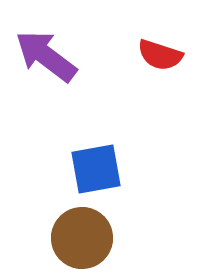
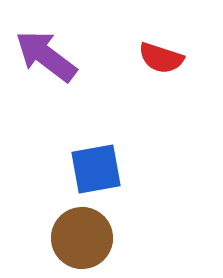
red semicircle: moved 1 px right, 3 px down
